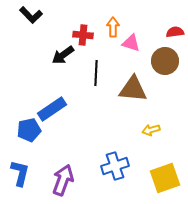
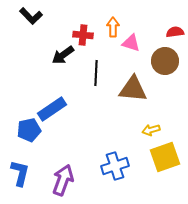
black L-shape: moved 1 px down
yellow square: moved 21 px up
